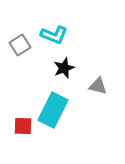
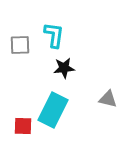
cyan L-shape: rotated 104 degrees counterclockwise
gray square: rotated 30 degrees clockwise
black star: rotated 15 degrees clockwise
gray triangle: moved 10 px right, 13 px down
